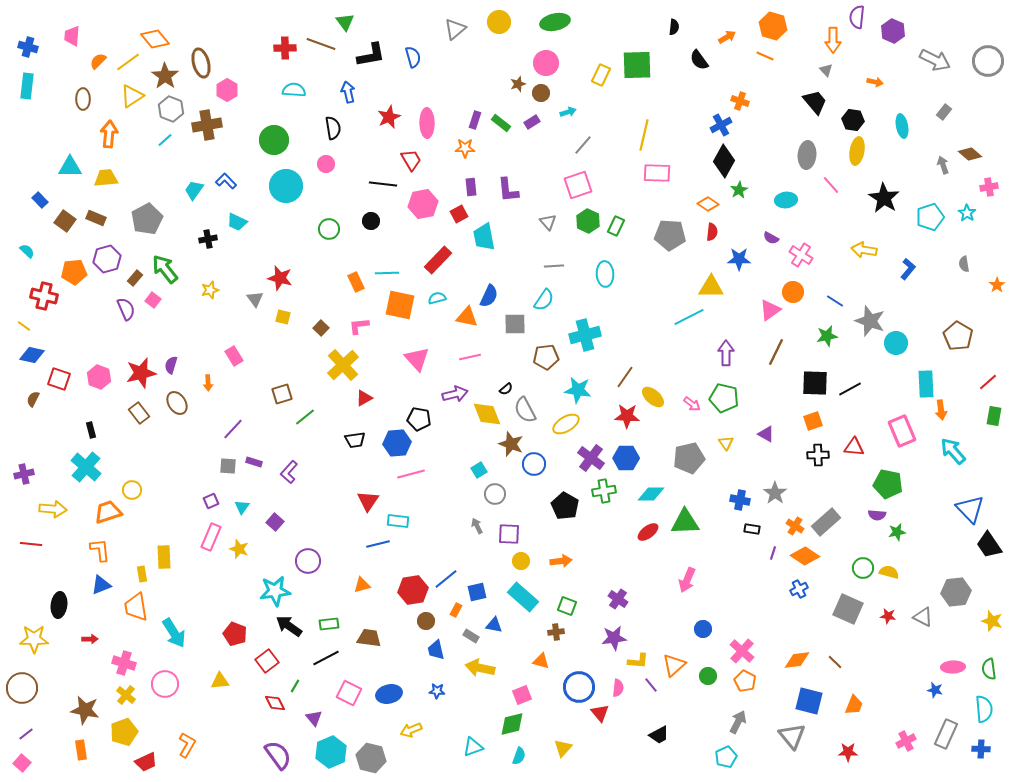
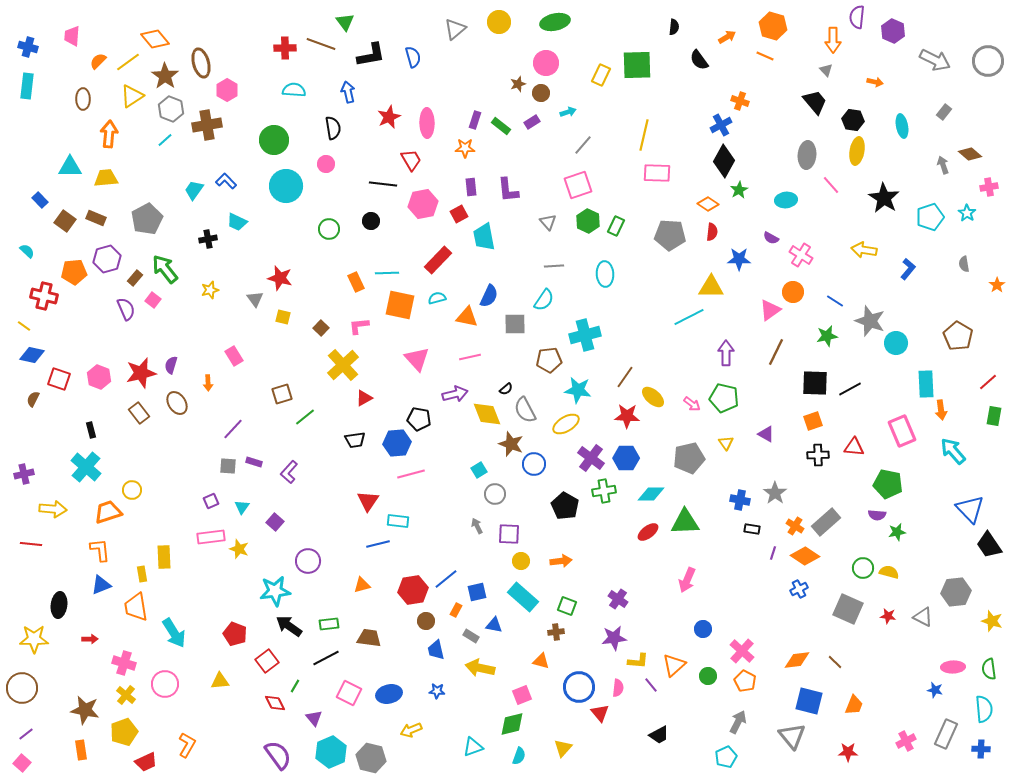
green rectangle at (501, 123): moved 3 px down
brown pentagon at (546, 357): moved 3 px right, 3 px down
pink rectangle at (211, 537): rotated 60 degrees clockwise
